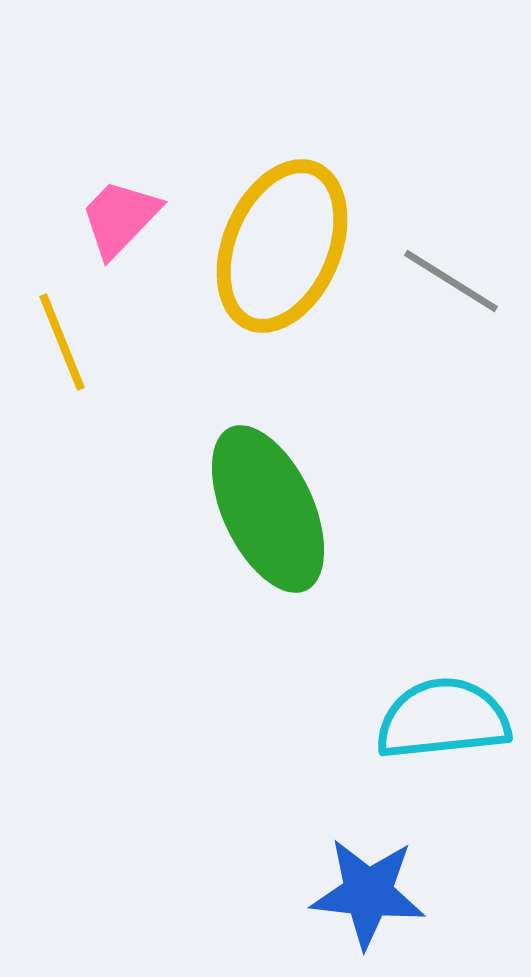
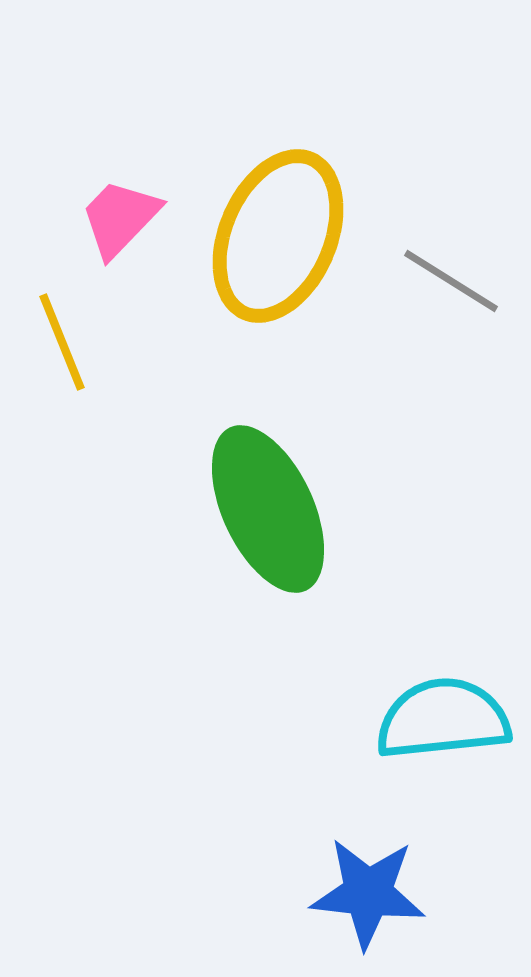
yellow ellipse: moved 4 px left, 10 px up
